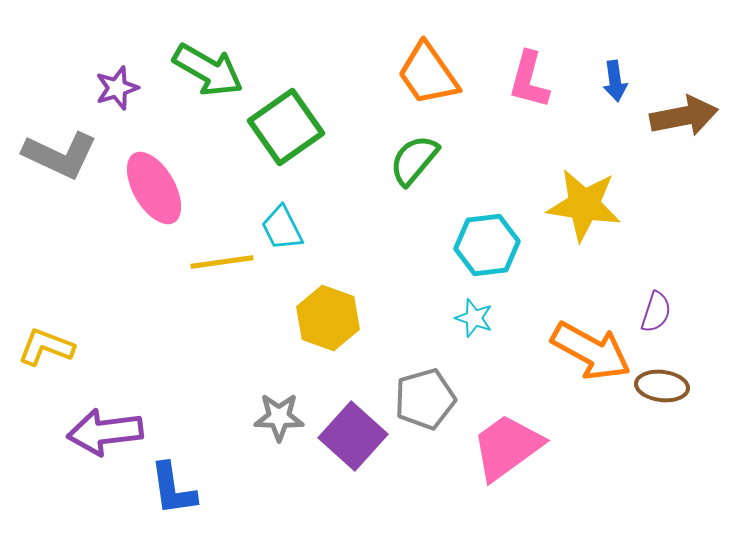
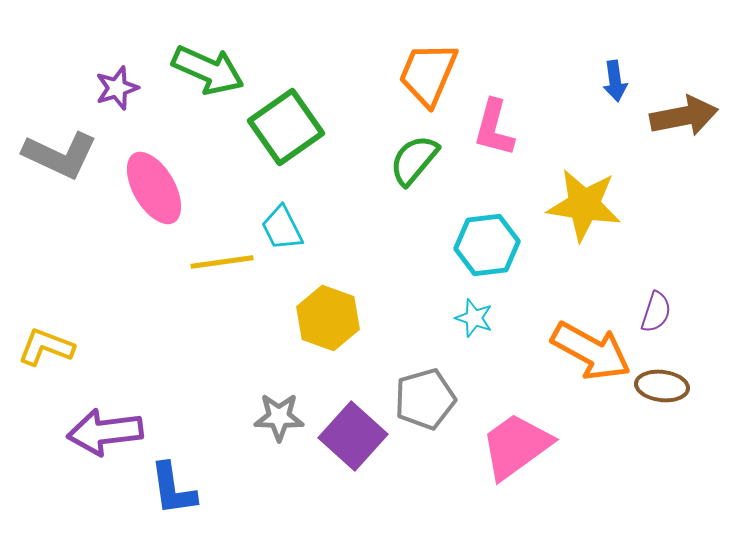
green arrow: rotated 6 degrees counterclockwise
orange trapezoid: rotated 58 degrees clockwise
pink L-shape: moved 35 px left, 48 px down
pink trapezoid: moved 9 px right, 1 px up
